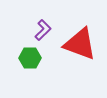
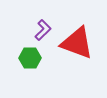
red triangle: moved 3 px left, 1 px up
